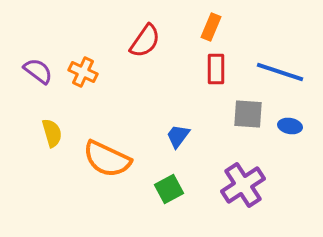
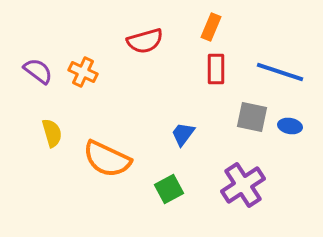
red semicircle: rotated 39 degrees clockwise
gray square: moved 4 px right, 3 px down; rotated 8 degrees clockwise
blue trapezoid: moved 5 px right, 2 px up
